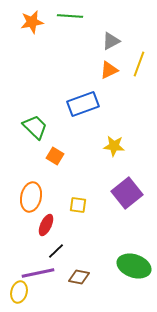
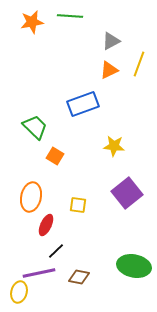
green ellipse: rotated 8 degrees counterclockwise
purple line: moved 1 px right
